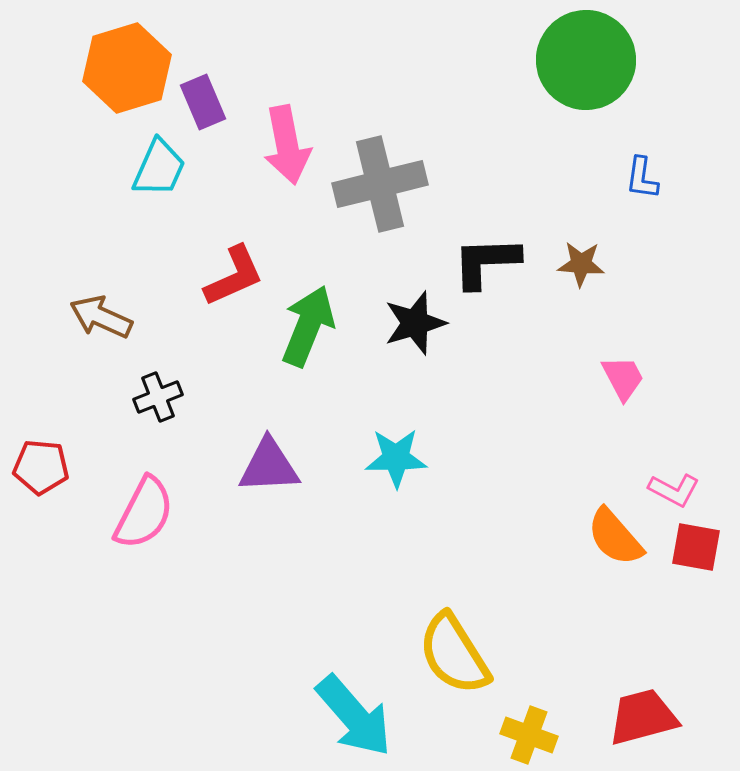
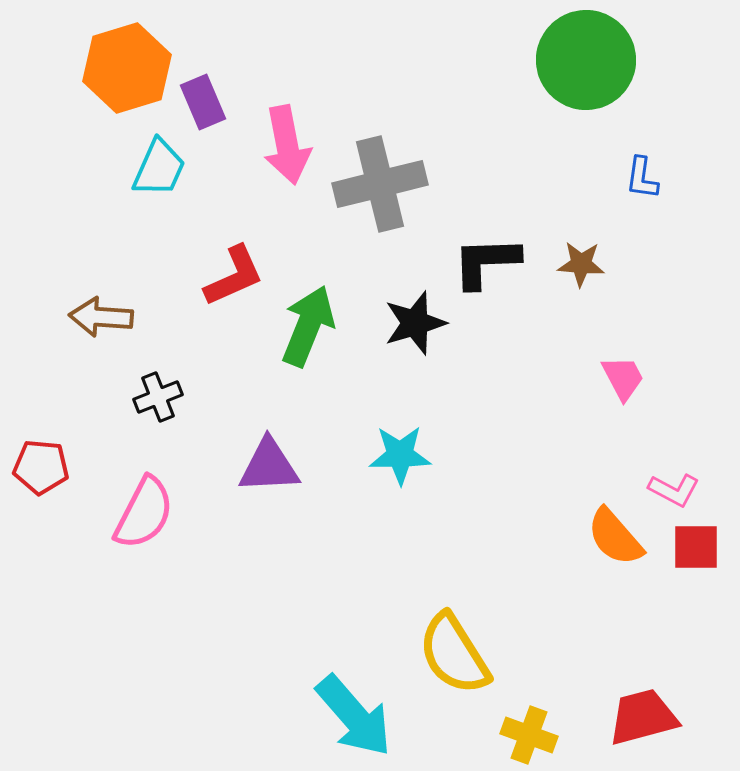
brown arrow: rotated 20 degrees counterclockwise
cyan star: moved 4 px right, 3 px up
red square: rotated 10 degrees counterclockwise
